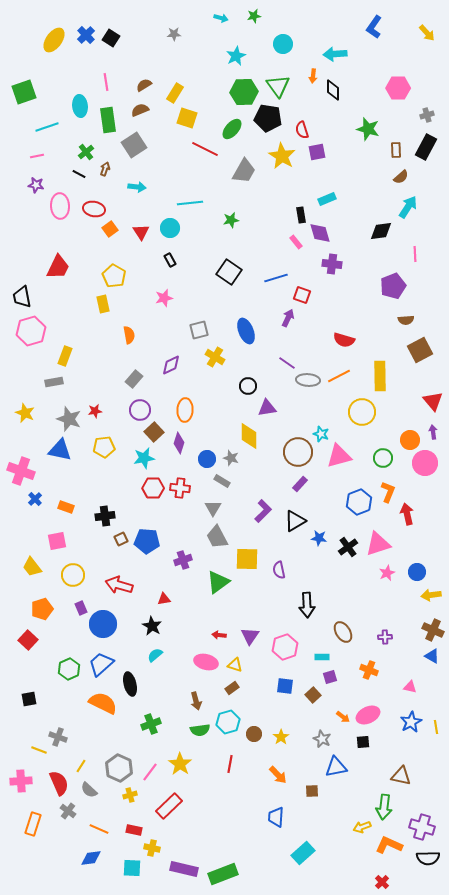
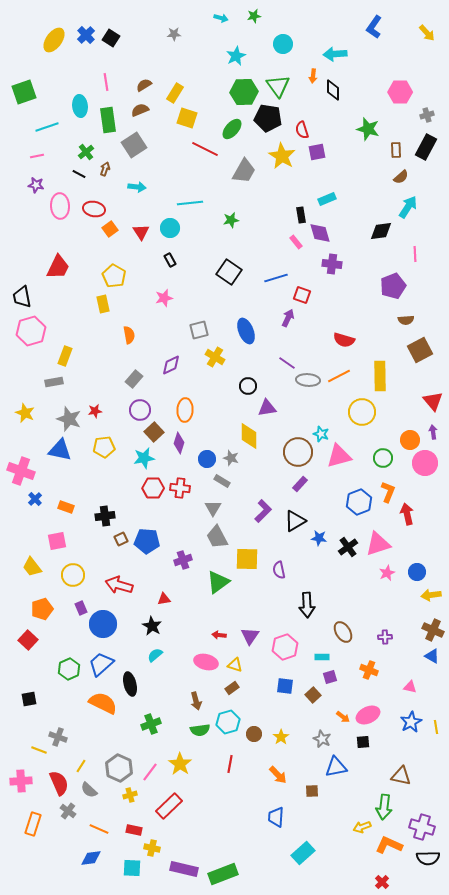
pink hexagon at (398, 88): moved 2 px right, 4 px down
